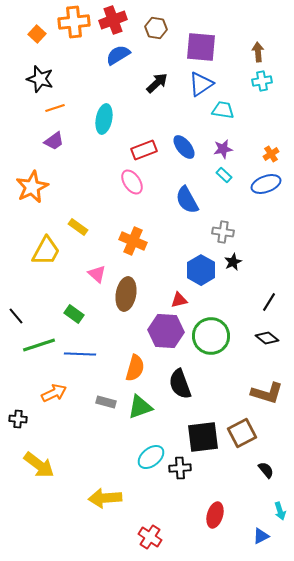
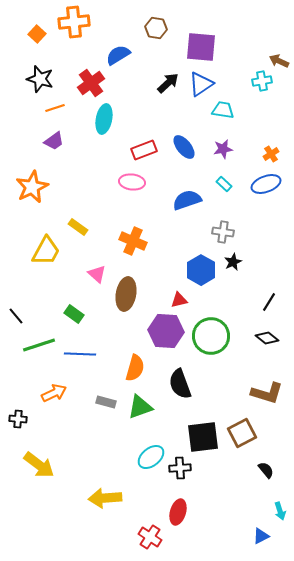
red cross at (113, 20): moved 22 px left, 63 px down; rotated 16 degrees counterclockwise
brown arrow at (258, 52): moved 21 px right, 9 px down; rotated 60 degrees counterclockwise
black arrow at (157, 83): moved 11 px right
cyan rectangle at (224, 175): moved 9 px down
pink ellipse at (132, 182): rotated 50 degrees counterclockwise
blue semicircle at (187, 200): rotated 100 degrees clockwise
red ellipse at (215, 515): moved 37 px left, 3 px up
